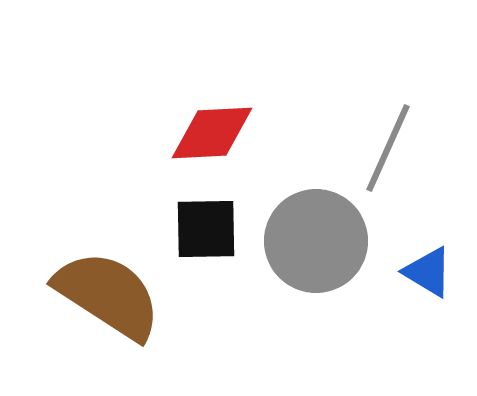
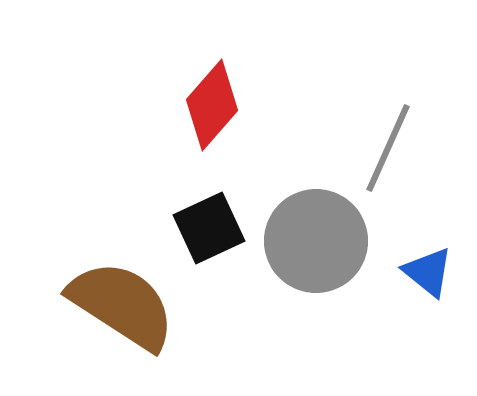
red diamond: moved 28 px up; rotated 46 degrees counterclockwise
black square: moved 3 px right, 1 px up; rotated 24 degrees counterclockwise
blue triangle: rotated 8 degrees clockwise
brown semicircle: moved 14 px right, 10 px down
